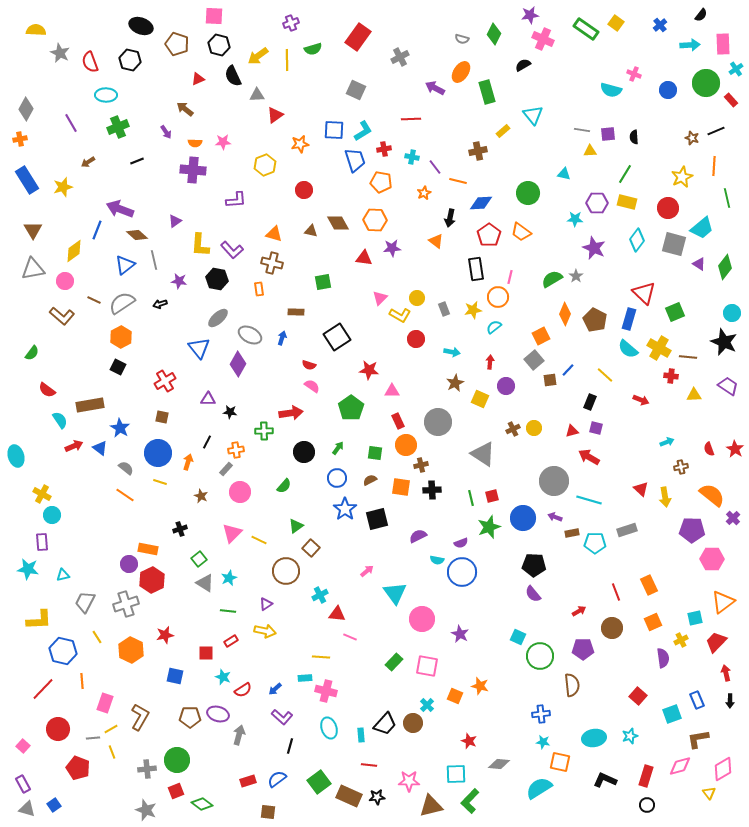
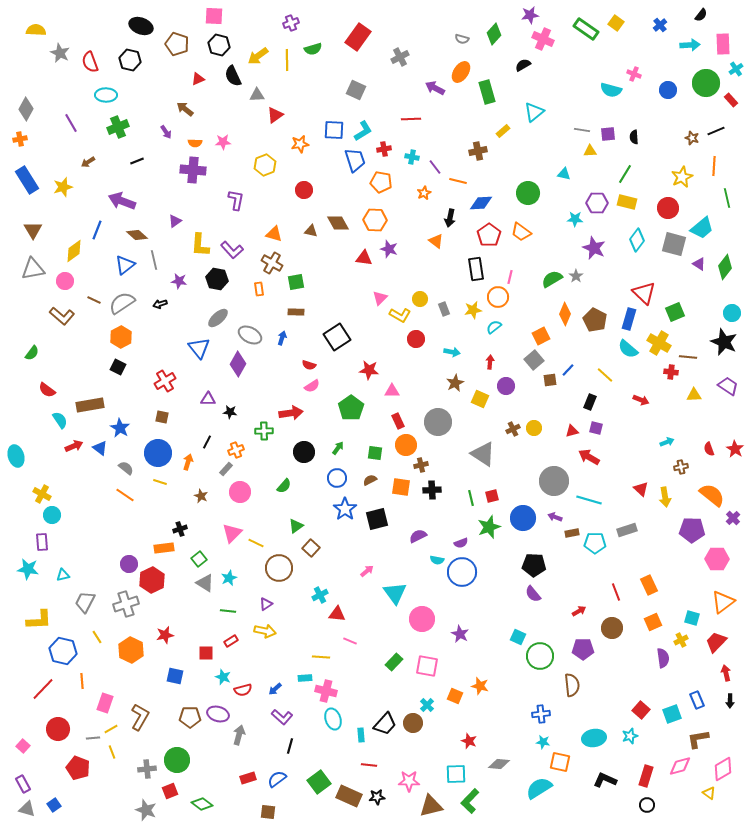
green diamond at (494, 34): rotated 15 degrees clockwise
cyan triangle at (533, 115): moved 1 px right, 3 px up; rotated 30 degrees clockwise
purple L-shape at (236, 200): rotated 75 degrees counterclockwise
purple arrow at (120, 209): moved 2 px right, 8 px up
purple star at (392, 248): moved 3 px left, 1 px down; rotated 24 degrees clockwise
brown cross at (272, 263): rotated 15 degrees clockwise
green square at (323, 282): moved 27 px left
yellow circle at (417, 298): moved 3 px right, 1 px down
yellow cross at (659, 348): moved 5 px up
red cross at (671, 376): moved 4 px up
pink semicircle at (312, 386): rotated 112 degrees clockwise
orange cross at (236, 450): rotated 14 degrees counterclockwise
yellow line at (259, 540): moved 3 px left, 3 px down
orange rectangle at (148, 549): moved 16 px right, 1 px up; rotated 18 degrees counterclockwise
pink hexagon at (712, 559): moved 5 px right
brown circle at (286, 571): moved 7 px left, 3 px up
cyan square at (695, 618): moved 3 px left; rotated 28 degrees clockwise
pink line at (350, 637): moved 4 px down
red semicircle at (243, 690): rotated 18 degrees clockwise
red square at (638, 696): moved 3 px right, 14 px down
cyan ellipse at (329, 728): moved 4 px right, 9 px up
red rectangle at (248, 781): moved 3 px up
red square at (176, 791): moved 6 px left
yellow triangle at (709, 793): rotated 16 degrees counterclockwise
